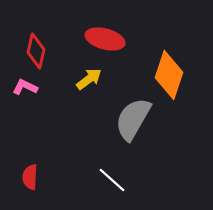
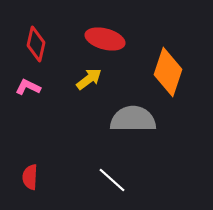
red diamond: moved 7 px up
orange diamond: moved 1 px left, 3 px up
pink L-shape: moved 3 px right
gray semicircle: rotated 60 degrees clockwise
